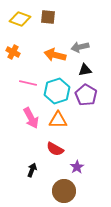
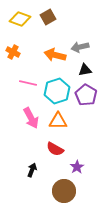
brown square: rotated 35 degrees counterclockwise
orange triangle: moved 1 px down
